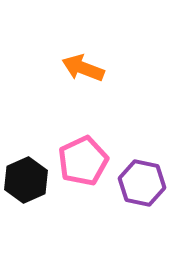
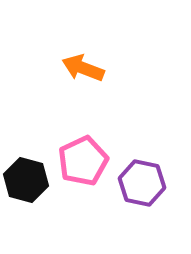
black hexagon: rotated 21 degrees counterclockwise
